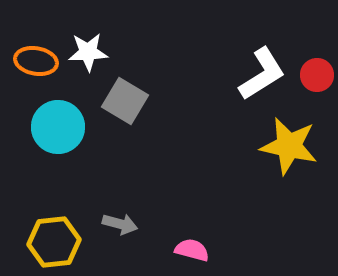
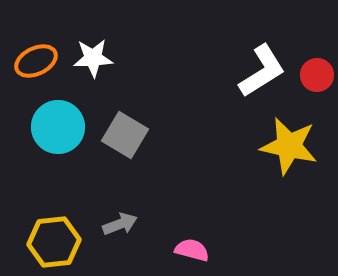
white star: moved 5 px right, 6 px down
orange ellipse: rotated 36 degrees counterclockwise
white L-shape: moved 3 px up
gray square: moved 34 px down
gray arrow: rotated 36 degrees counterclockwise
